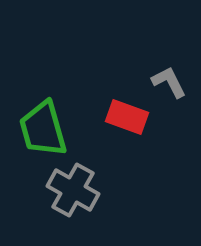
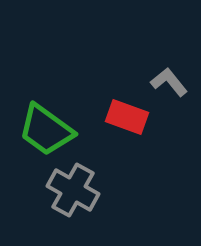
gray L-shape: rotated 12 degrees counterclockwise
green trapezoid: moved 3 px right, 1 px down; rotated 38 degrees counterclockwise
